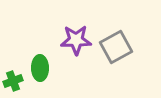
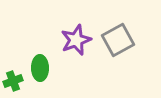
purple star: rotated 20 degrees counterclockwise
gray square: moved 2 px right, 7 px up
